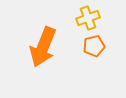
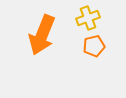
orange arrow: moved 1 px left, 12 px up
